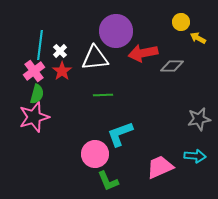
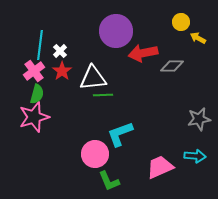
white triangle: moved 2 px left, 20 px down
green L-shape: moved 1 px right
